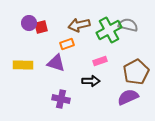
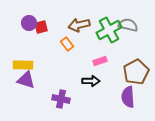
orange rectangle: rotated 72 degrees clockwise
purple triangle: moved 30 px left, 17 px down
purple semicircle: rotated 70 degrees counterclockwise
